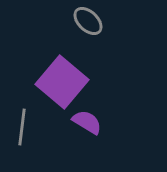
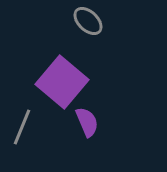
purple semicircle: rotated 36 degrees clockwise
gray line: rotated 15 degrees clockwise
